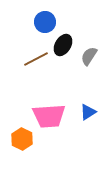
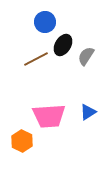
gray semicircle: moved 3 px left
orange hexagon: moved 2 px down
